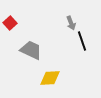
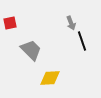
red square: rotated 32 degrees clockwise
gray trapezoid: rotated 20 degrees clockwise
